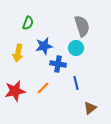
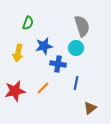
blue line: rotated 24 degrees clockwise
